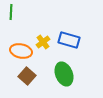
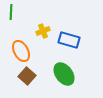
yellow cross: moved 11 px up; rotated 16 degrees clockwise
orange ellipse: rotated 50 degrees clockwise
green ellipse: rotated 15 degrees counterclockwise
